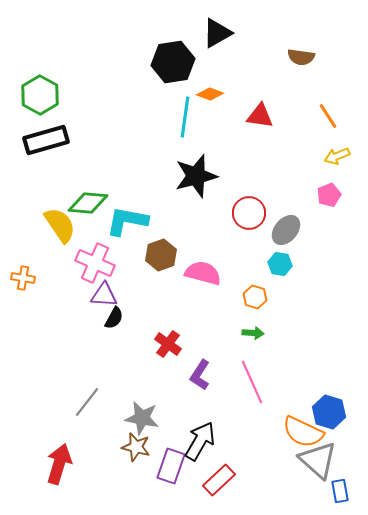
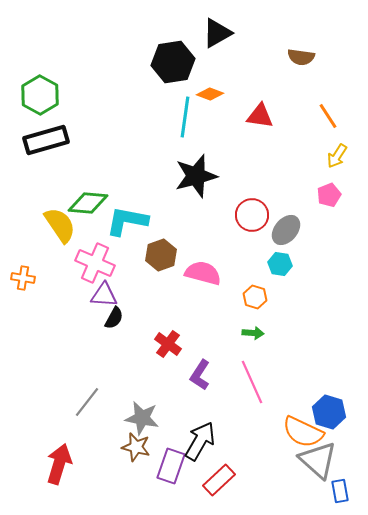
yellow arrow: rotated 35 degrees counterclockwise
red circle: moved 3 px right, 2 px down
